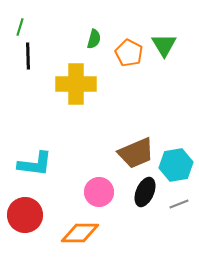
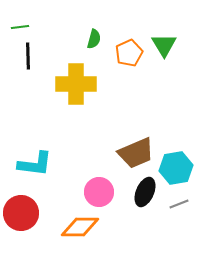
green line: rotated 66 degrees clockwise
orange pentagon: rotated 20 degrees clockwise
cyan hexagon: moved 3 px down
red circle: moved 4 px left, 2 px up
orange diamond: moved 6 px up
